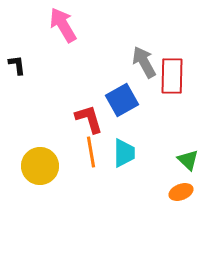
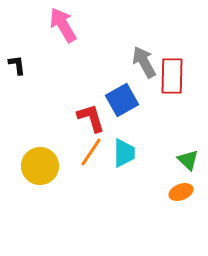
red L-shape: moved 2 px right, 1 px up
orange line: rotated 44 degrees clockwise
